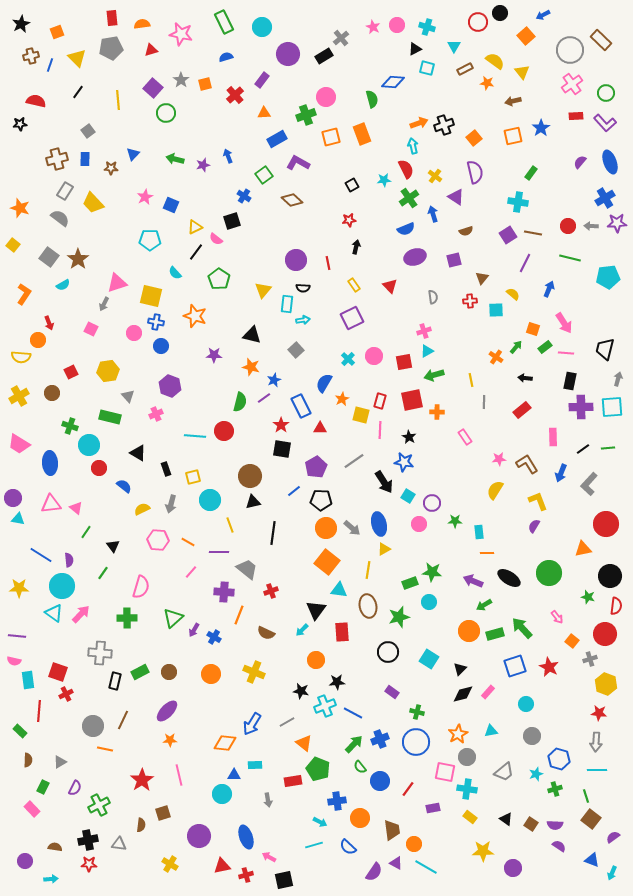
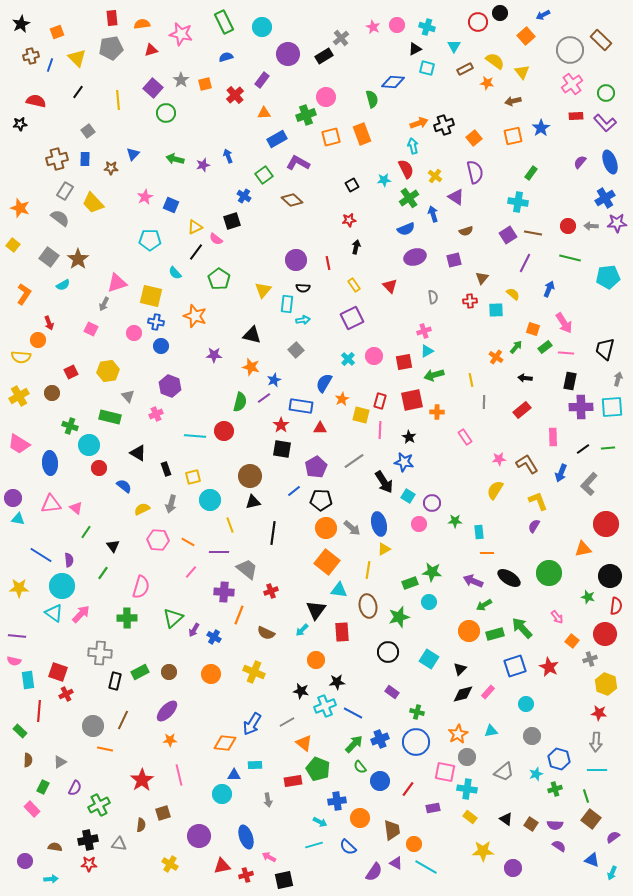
blue rectangle at (301, 406): rotated 55 degrees counterclockwise
